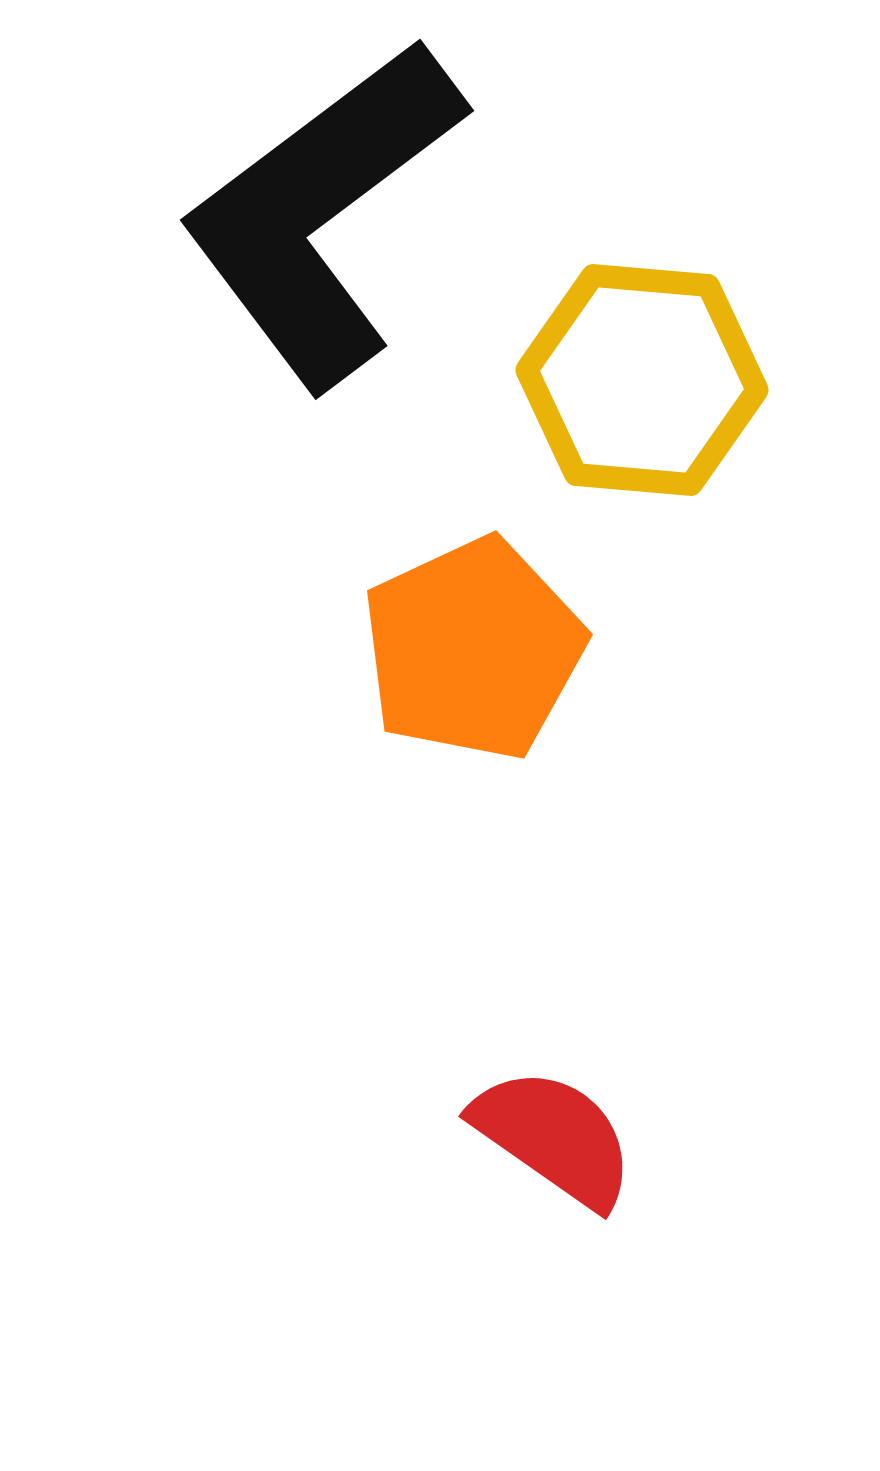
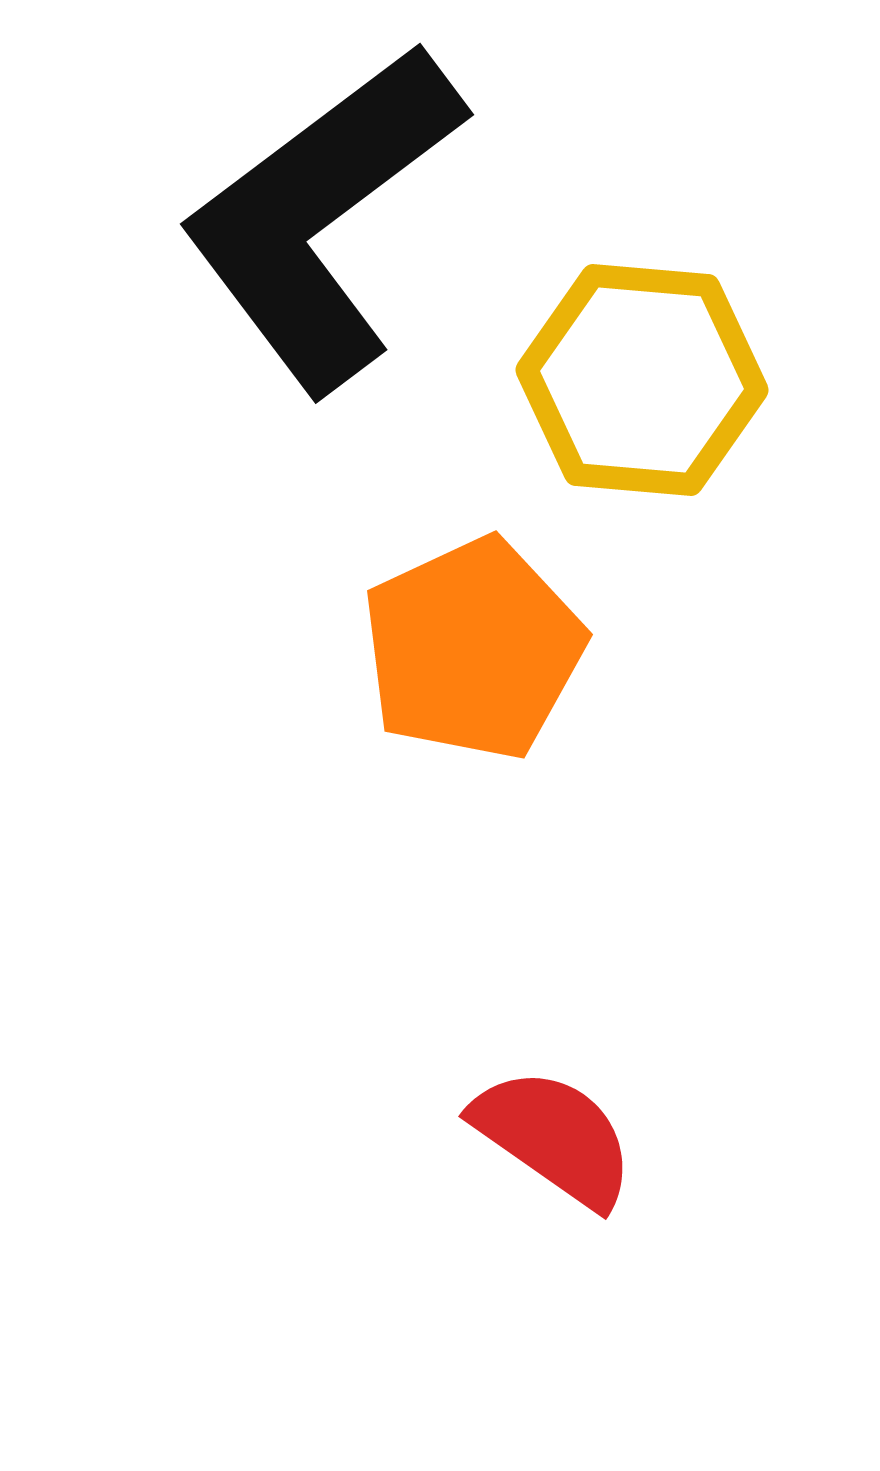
black L-shape: moved 4 px down
